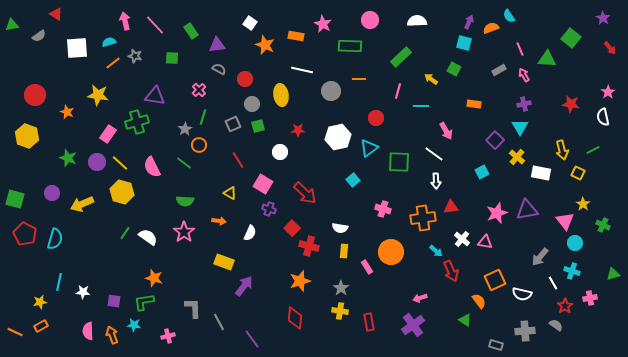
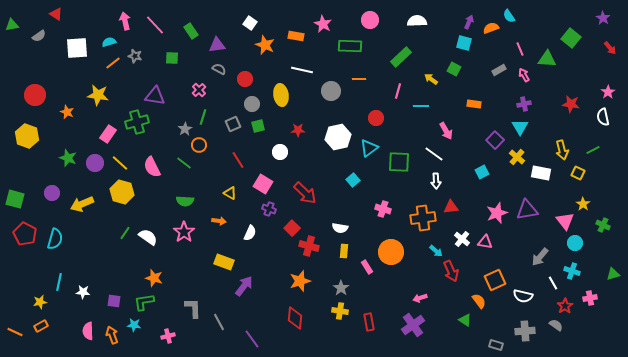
purple circle at (97, 162): moved 2 px left, 1 px down
white semicircle at (522, 294): moved 1 px right, 2 px down
